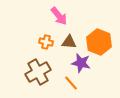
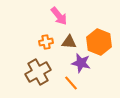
orange cross: rotated 24 degrees counterclockwise
